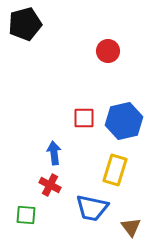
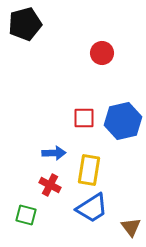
red circle: moved 6 px left, 2 px down
blue hexagon: moved 1 px left
blue arrow: rotated 95 degrees clockwise
yellow rectangle: moved 26 px left; rotated 8 degrees counterclockwise
blue trapezoid: rotated 44 degrees counterclockwise
green square: rotated 10 degrees clockwise
